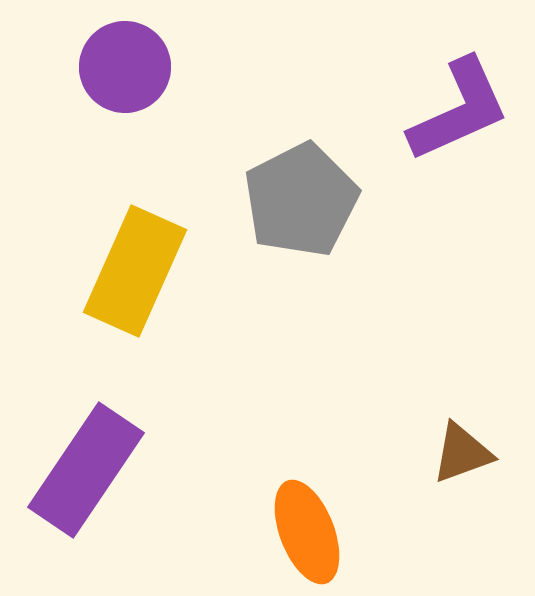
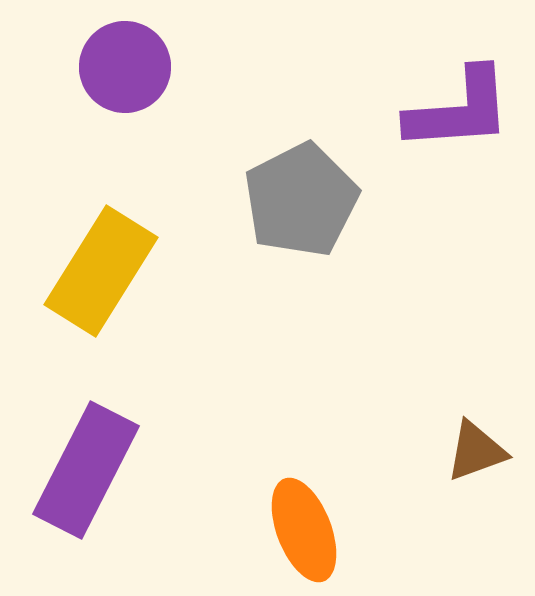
purple L-shape: rotated 20 degrees clockwise
yellow rectangle: moved 34 px left; rotated 8 degrees clockwise
brown triangle: moved 14 px right, 2 px up
purple rectangle: rotated 7 degrees counterclockwise
orange ellipse: moved 3 px left, 2 px up
